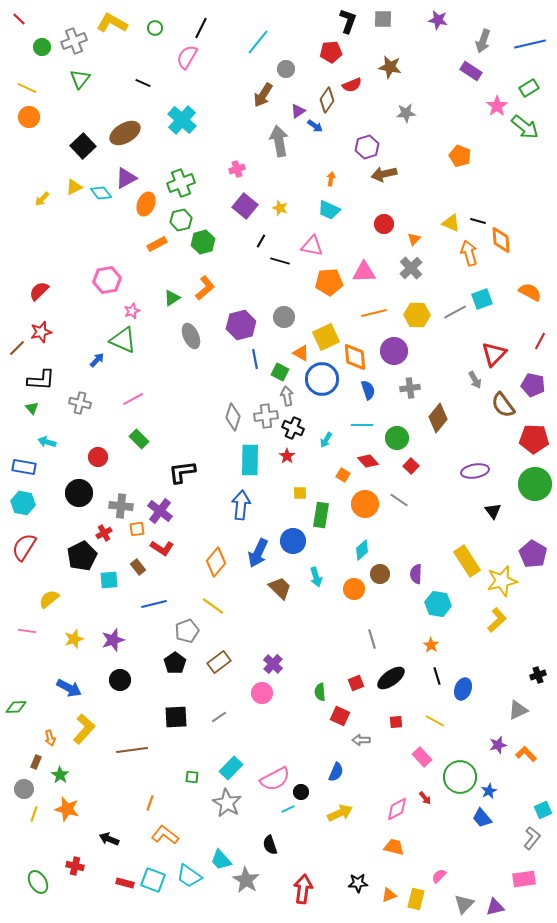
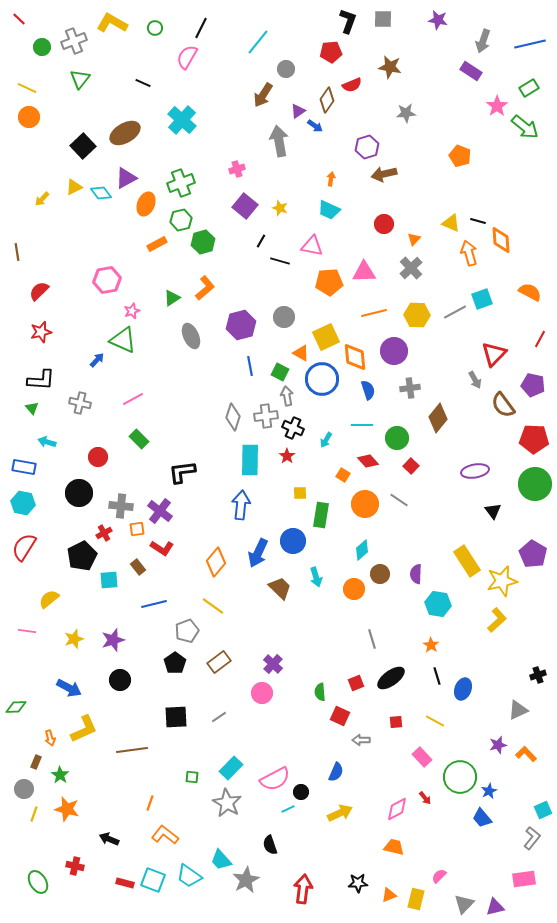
red line at (540, 341): moved 2 px up
brown line at (17, 348): moved 96 px up; rotated 54 degrees counterclockwise
blue line at (255, 359): moved 5 px left, 7 px down
yellow L-shape at (84, 729): rotated 24 degrees clockwise
gray star at (246, 880): rotated 12 degrees clockwise
